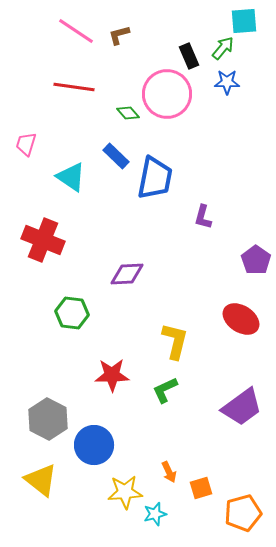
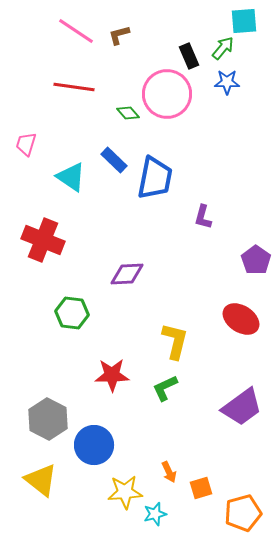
blue rectangle: moved 2 px left, 4 px down
green L-shape: moved 2 px up
